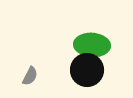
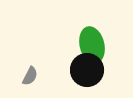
green ellipse: rotated 72 degrees clockwise
